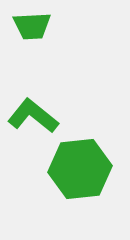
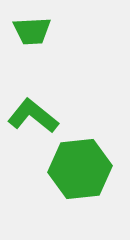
green trapezoid: moved 5 px down
